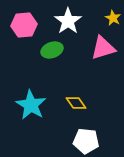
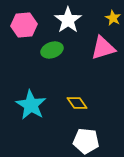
white star: moved 1 px up
yellow diamond: moved 1 px right
